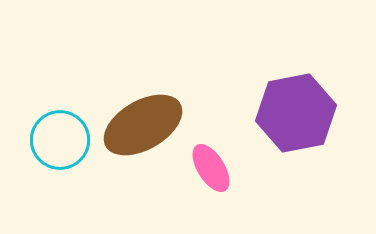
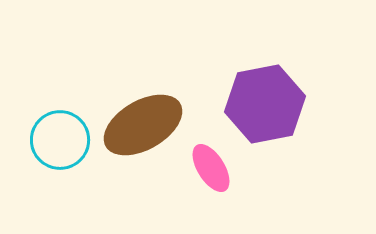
purple hexagon: moved 31 px left, 9 px up
